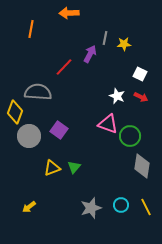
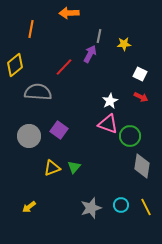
gray line: moved 6 px left, 2 px up
white star: moved 7 px left, 5 px down; rotated 21 degrees clockwise
yellow diamond: moved 47 px up; rotated 30 degrees clockwise
